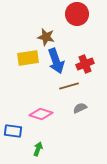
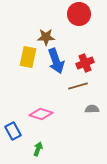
red circle: moved 2 px right
brown star: rotated 12 degrees counterclockwise
yellow rectangle: moved 1 px up; rotated 70 degrees counterclockwise
red cross: moved 1 px up
brown line: moved 9 px right
gray semicircle: moved 12 px right, 1 px down; rotated 24 degrees clockwise
blue rectangle: rotated 54 degrees clockwise
